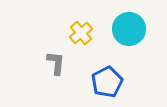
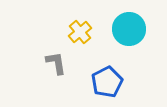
yellow cross: moved 1 px left, 1 px up
gray L-shape: rotated 15 degrees counterclockwise
